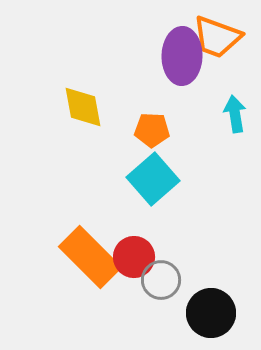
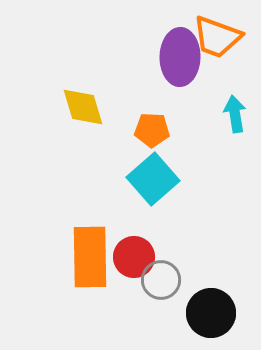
purple ellipse: moved 2 px left, 1 px down
yellow diamond: rotated 6 degrees counterclockwise
orange rectangle: rotated 44 degrees clockwise
